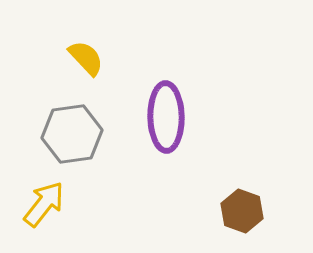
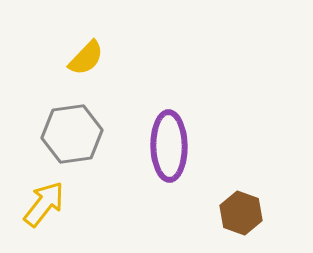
yellow semicircle: rotated 87 degrees clockwise
purple ellipse: moved 3 px right, 29 px down
brown hexagon: moved 1 px left, 2 px down
